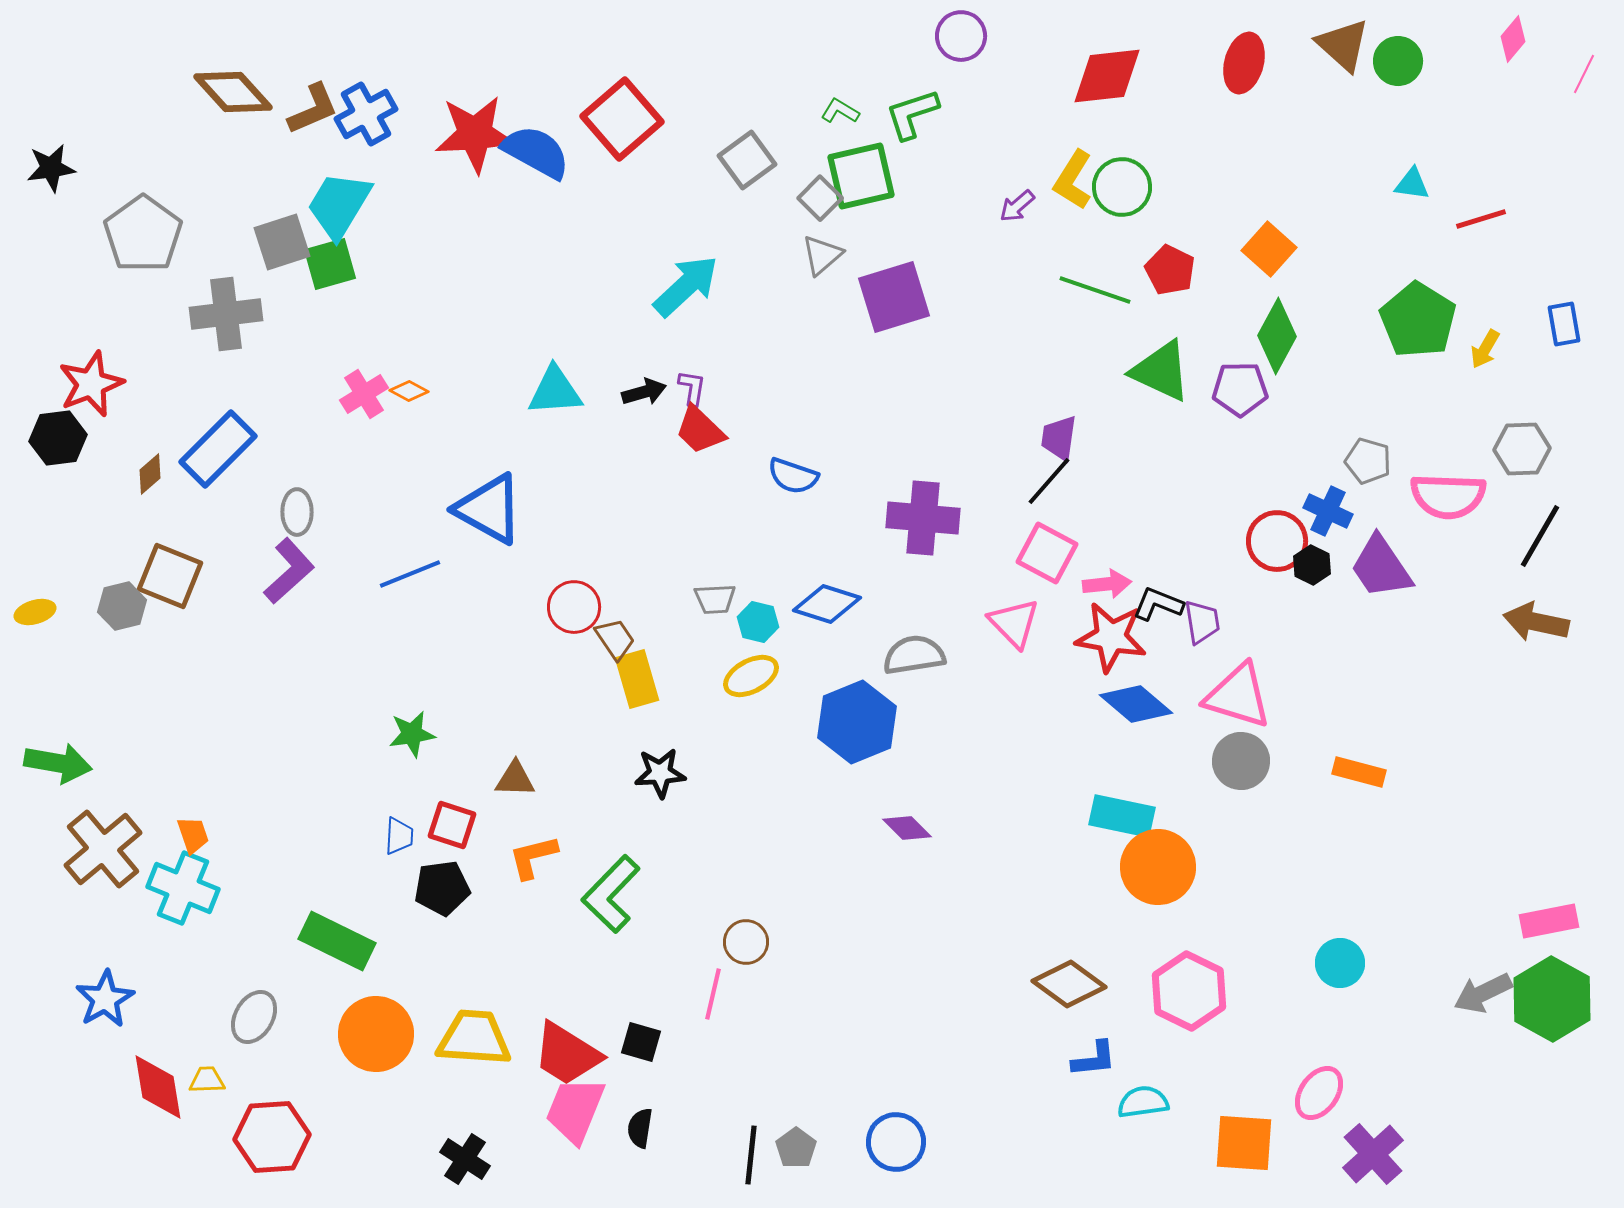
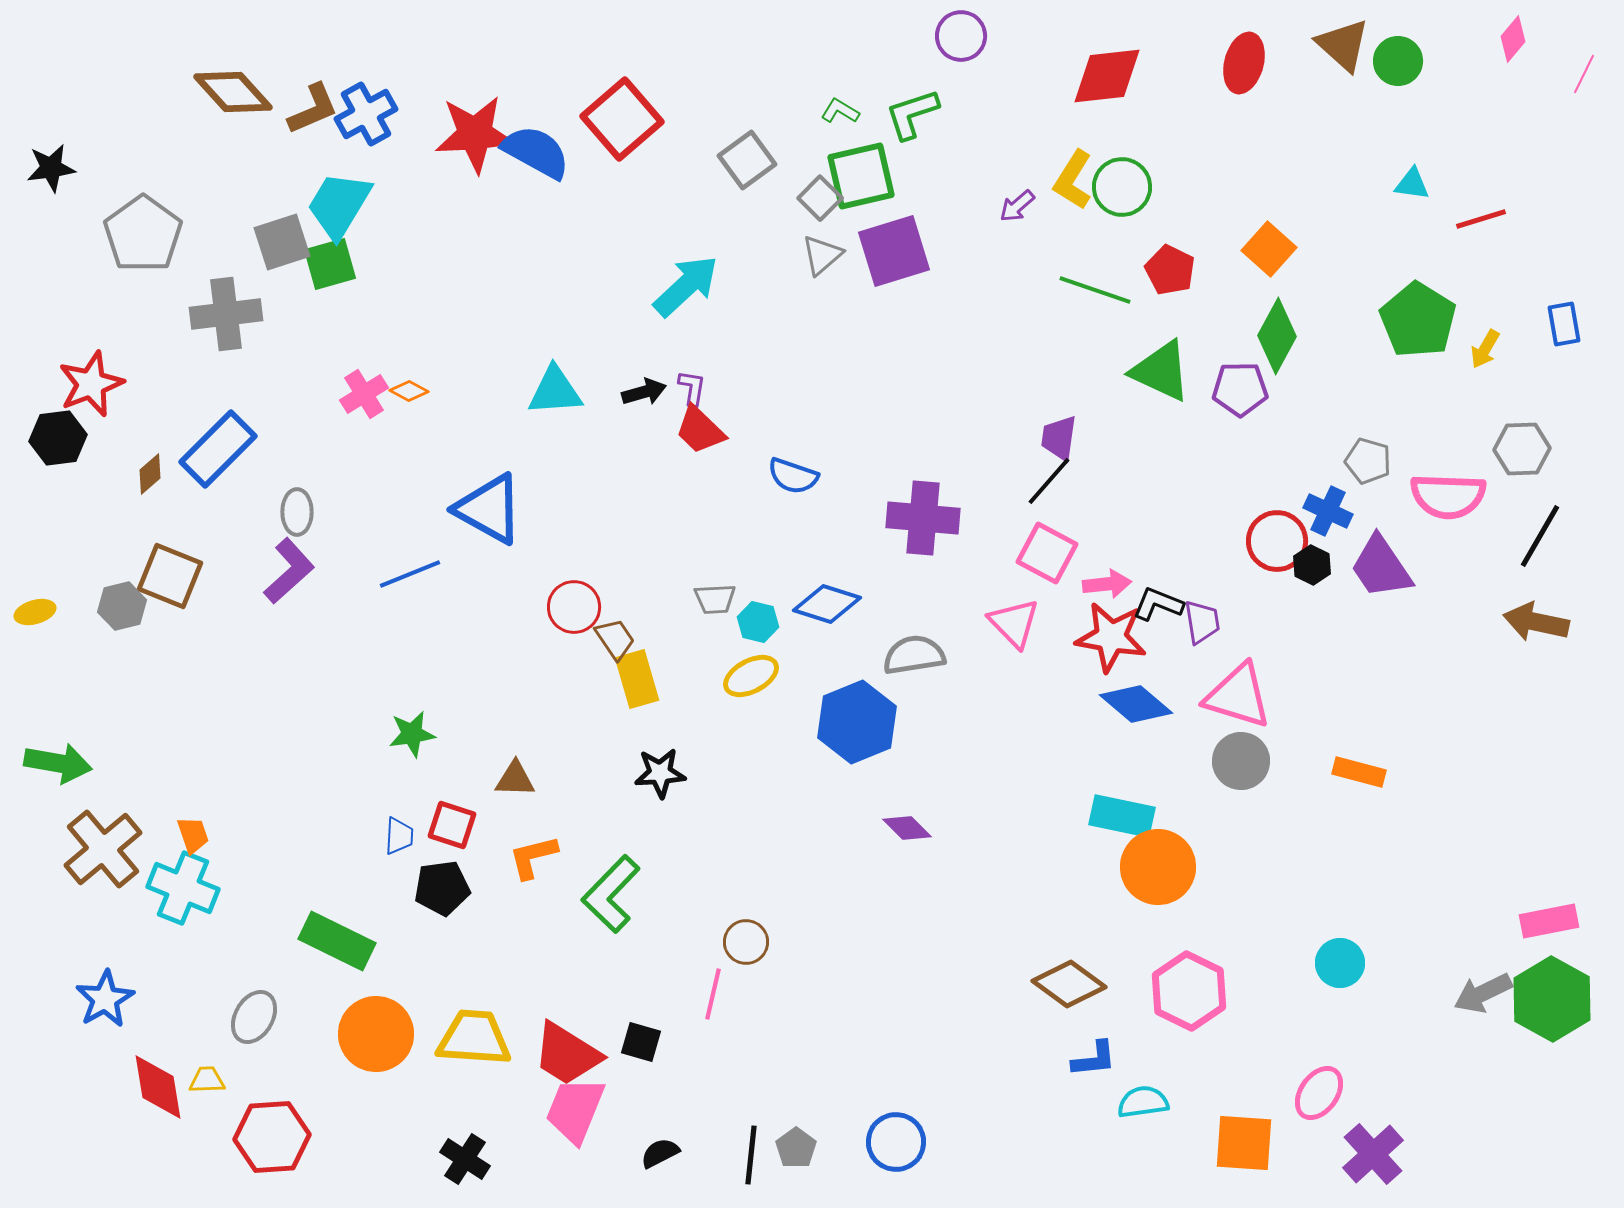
purple square at (894, 297): moved 46 px up
black semicircle at (640, 1128): moved 20 px right, 25 px down; rotated 54 degrees clockwise
